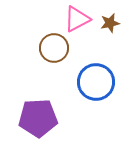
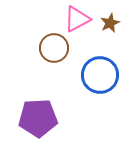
brown star: rotated 12 degrees counterclockwise
blue circle: moved 4 px right, 7 px up
